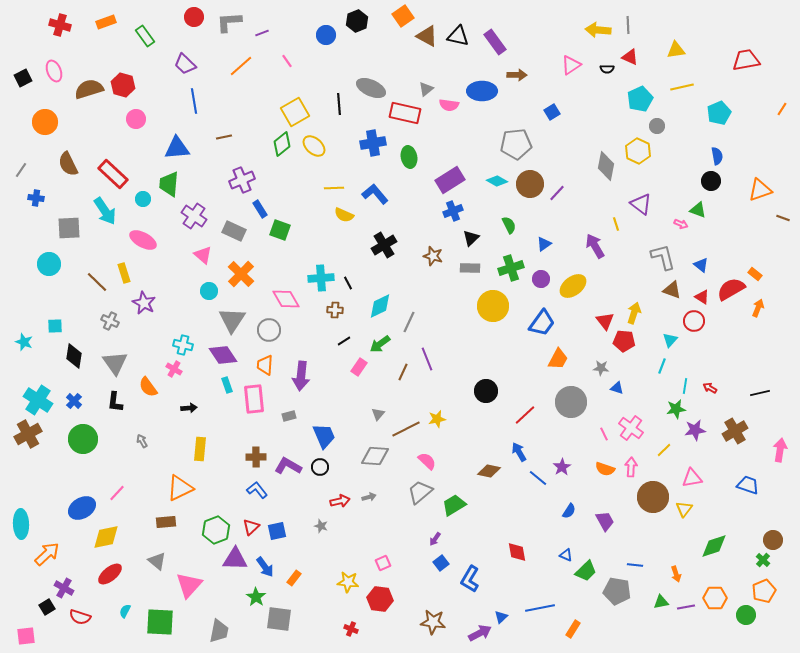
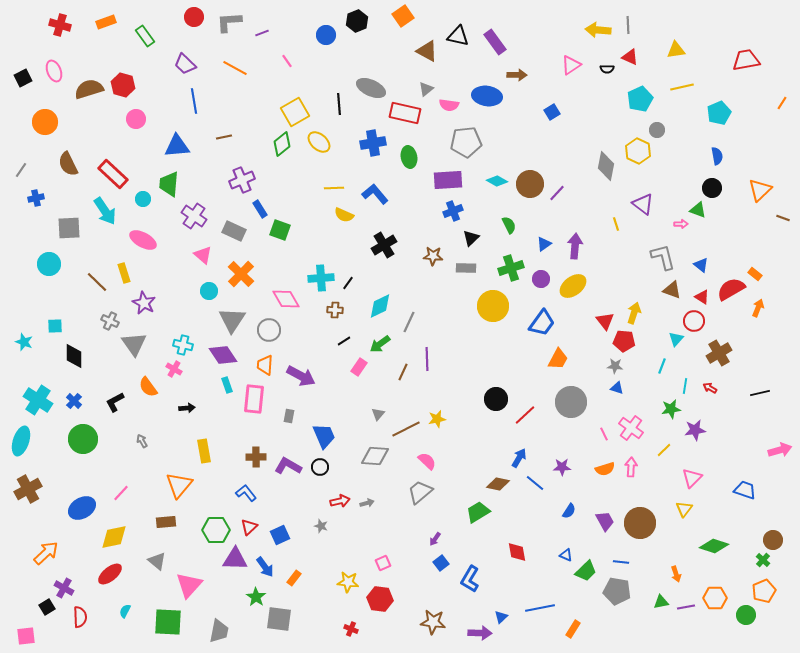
brown triangle at (427, 36): moved 15 px down
orange line at (241, 66): moved 6 px left, 2 px down; rotated 70 degrees clockwise
blue ellipse at (482, 91): moved 5 px right, 5 px down; rotated 8 degrees clockwise
orange line at (782, 109): moved 6 px up
gray circle at (657, 126): moved 4 px down
gray pentagon at (516, 144): moved 50 px left, 2 px up
yellow ellipse at (314, 146): moved 5 px right, 4 px up
blue triangle at (177, 148): moved 2 px up
purple rectangle at (450, 180): moved 2 px left; rotated 28 degrees clockwise
black circle at (711, 181): moved 1 px right, 7 px down
orange triangle at (760, 190): rotated 25 degrees counterclockwise
blue cross at (36, 198): rotated 21 degrees counterclockwise
purple triangle at (641, 204): moved 2 px right
pink arrow at (681, 224): rotated 24 degrees counterclockwise
purple arrow at (595, 246): moved 20 px left; rotated 35 degrees clockwise
brown star at (433, 256): rotated 12 degrees counterclockwise
gray rectangle at (470, 268): moved 4 px left
black line at (348, 283): rotated 64 degrees clockwise
cyan triangle at (670, 340): moved 6 px right, 1 px up
black diamond at (74, 356): rotated 10 degrees counterclockwise
purple line at (427, 359): rotated 20 degrees clockwise
gray triangle at (115, 363): moved 19 px right, 19 px up
gray star at (601, 368): moved 14 px right, 2 px up
purple arrow at (301, 376): rotated 68 degrees counterclockwise
black circle at (486, 391): moved 10 px right, 8 px down
pink rectangle at (254, 399): rotated 12 degrees clockwise
black L-shape at (115, 402): rotated 55 degrees clockwise
black arrow at (189, 408): moved 2 px left
green star at (676, 409): moved 5 px left
gray rectangle at (289, 416): rotated 64 degrees counterclockwise
brown cross at (735, 431): moved 16 px left, 78 px up
brown cross at (28, 434): moved 55 px down
yellow rectangle at (200, 449): moved 4 px right, 2 px down; rotated 15 degrees counterclockwise
pink arrow at (780, 450): rotated 65 degrees clockwise
blue arrow at (519, 452): moved 6 px down; rotated 60 degrees clockwise
purple star at (562, 467): rotated 30 degrees clockwise
orange semicircle at (605, 469): rotated 36 degrees counterclockwise
brown diamond at (489, 471): moved 9 px right, 13 px down
blue line at (538, 478): moved 3 px left, 5 px down
pink triangle at (692, 478): rotated 35 degrees counterclockwise
blue trapezoid at (748, 485): moved 3 px left, 5 px down
orange triangle at (180, 488): moved 1 px left, 3 px up; rotated 24 degrees counterclockwise
blue L-shape at (257, 490): moved 11 px left, 3 px down
pink line at (117, 493): moved 4 px right
gray arrow at (369, 497): moved 2 px left, 6 px down
brown circle at (653, 497): moved 13 px left, 26 px down
green trapezoid at (454, 505): moved 24 px right, 7 px down
cyan ellipse at (21, 524): moved 83 px up; rotated 20 degrees clockwise
red triangle at (251, 527): moved 2 px left
green hexagon at (216, 530): rotated 20 degrees clockwise
blue square at (277, 531): moved 3 px right, 4 px down; rotated 12 degrees counterclockwise
yellow diamond at (106, 537): moved 8 px right
green diamond at (714, 546): rotated 36 degrees clockwise
orange arrow at (47, 554): moved 1 px left, 1 px up
blue line at (635, 565): moved 14 px left, 3 px up
red semicircle at (80, 617): rotated 110 degrees counterclockwise
green square at (160, 622): moved 8 px right
purple arrow at (480, 633): rotated 30 degrees clockwise
